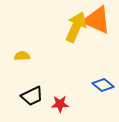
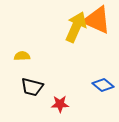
black trapezoid: moved 9 px up; rotated 40 degrees clockwise
